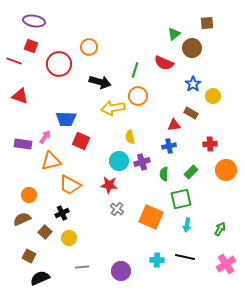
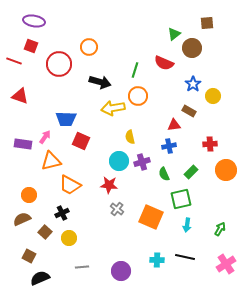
brown rectangle at (191, 113): moved 2 px left, 2 px up
green semicircle at (164, 174): rotated 24 degrees counterclockwise
